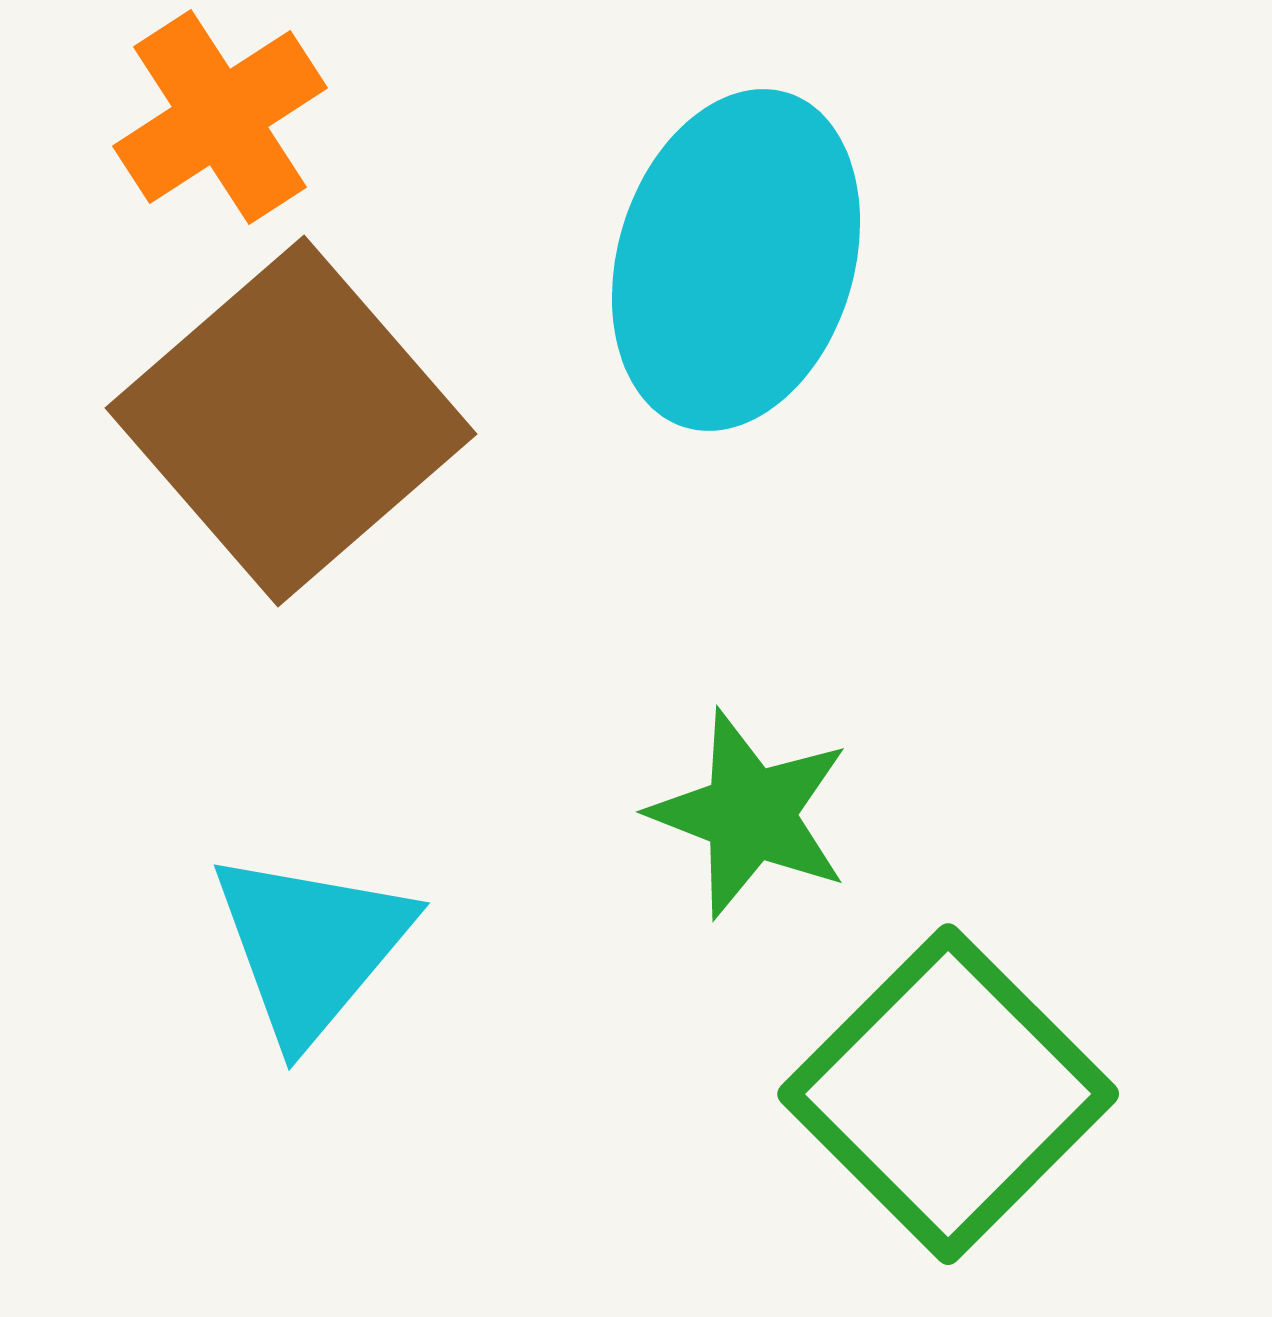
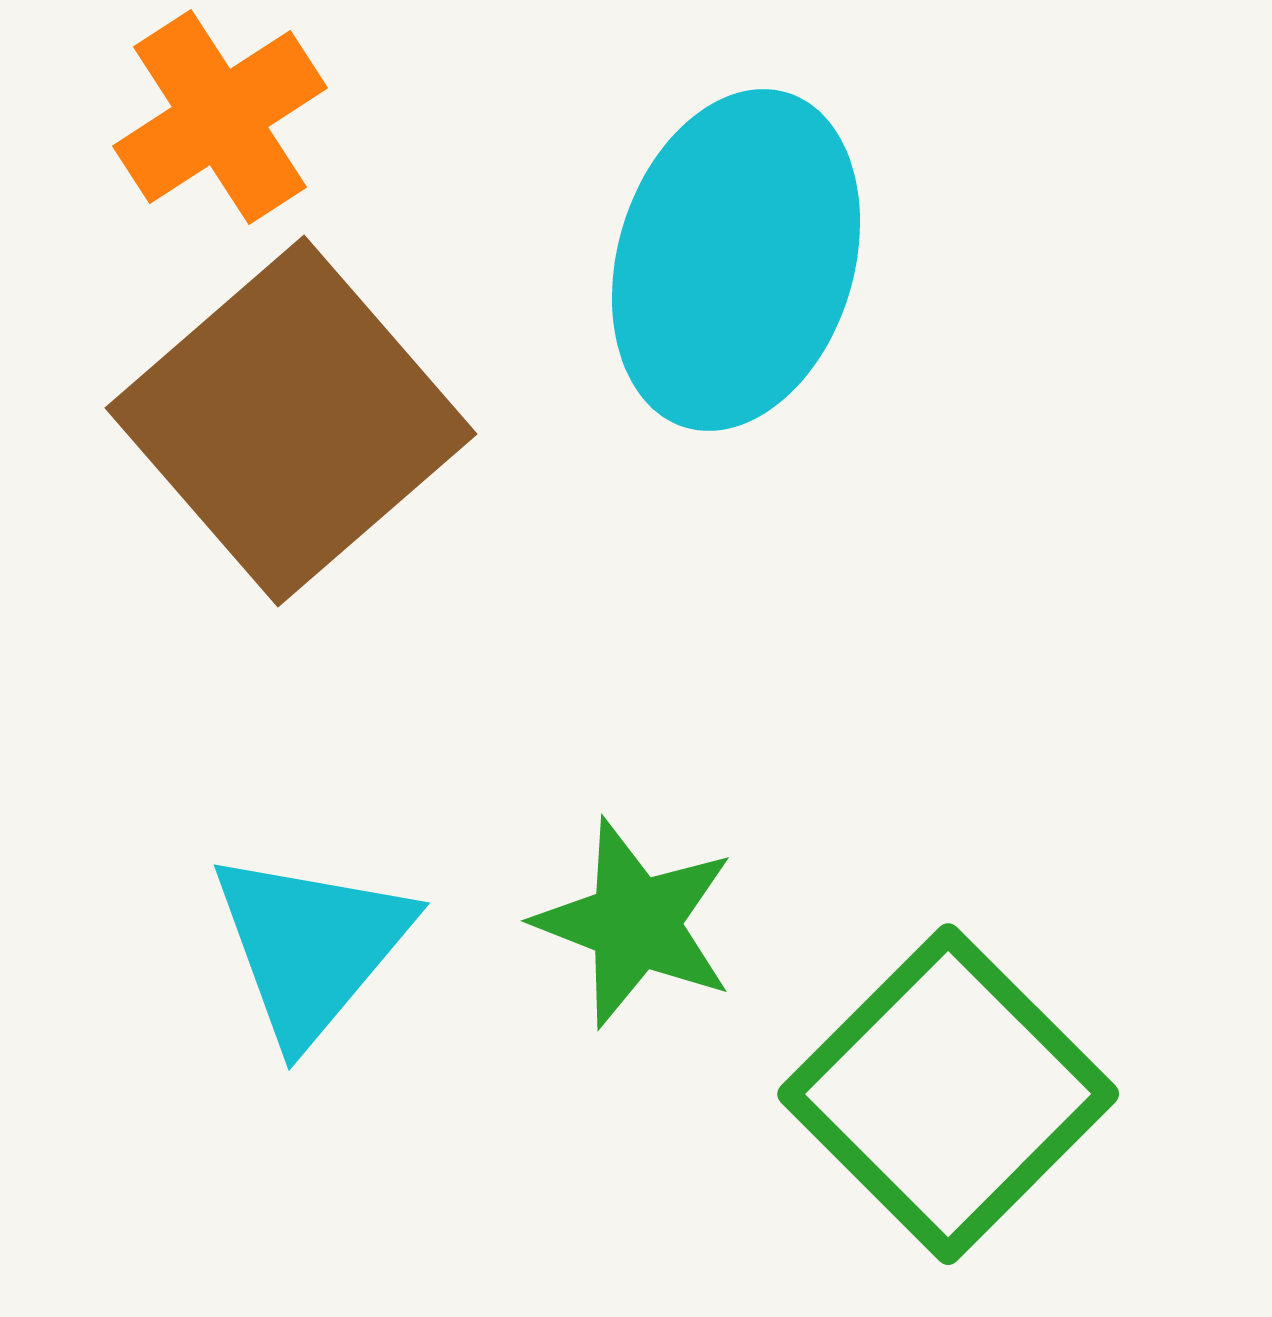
green star: moved 115 px left, 109 px down
